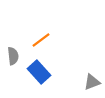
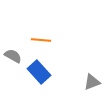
orange line: rotated 42 degrees clockwise
gray semicircle: rotated 54 degrees counterclockwise
